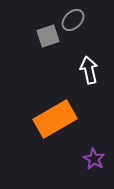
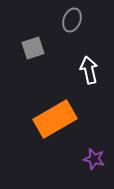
gray ellipse: moved 1 px left; rotated 25 degrees counterclockwise
gray square: moved 15 px left, 12 px down
purple star: rotated 15 degrees counterclockwise
